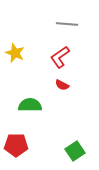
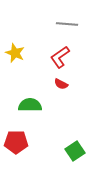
red semicircle: moved 1 px left, 1 px up
red pentagon: moved 3 px up
